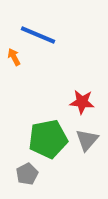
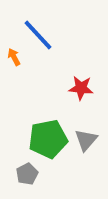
blue line: rotated 24 degrees clockwise
red star: moved 1 px left, 14 px up
gray triangle: moved 1 px left
